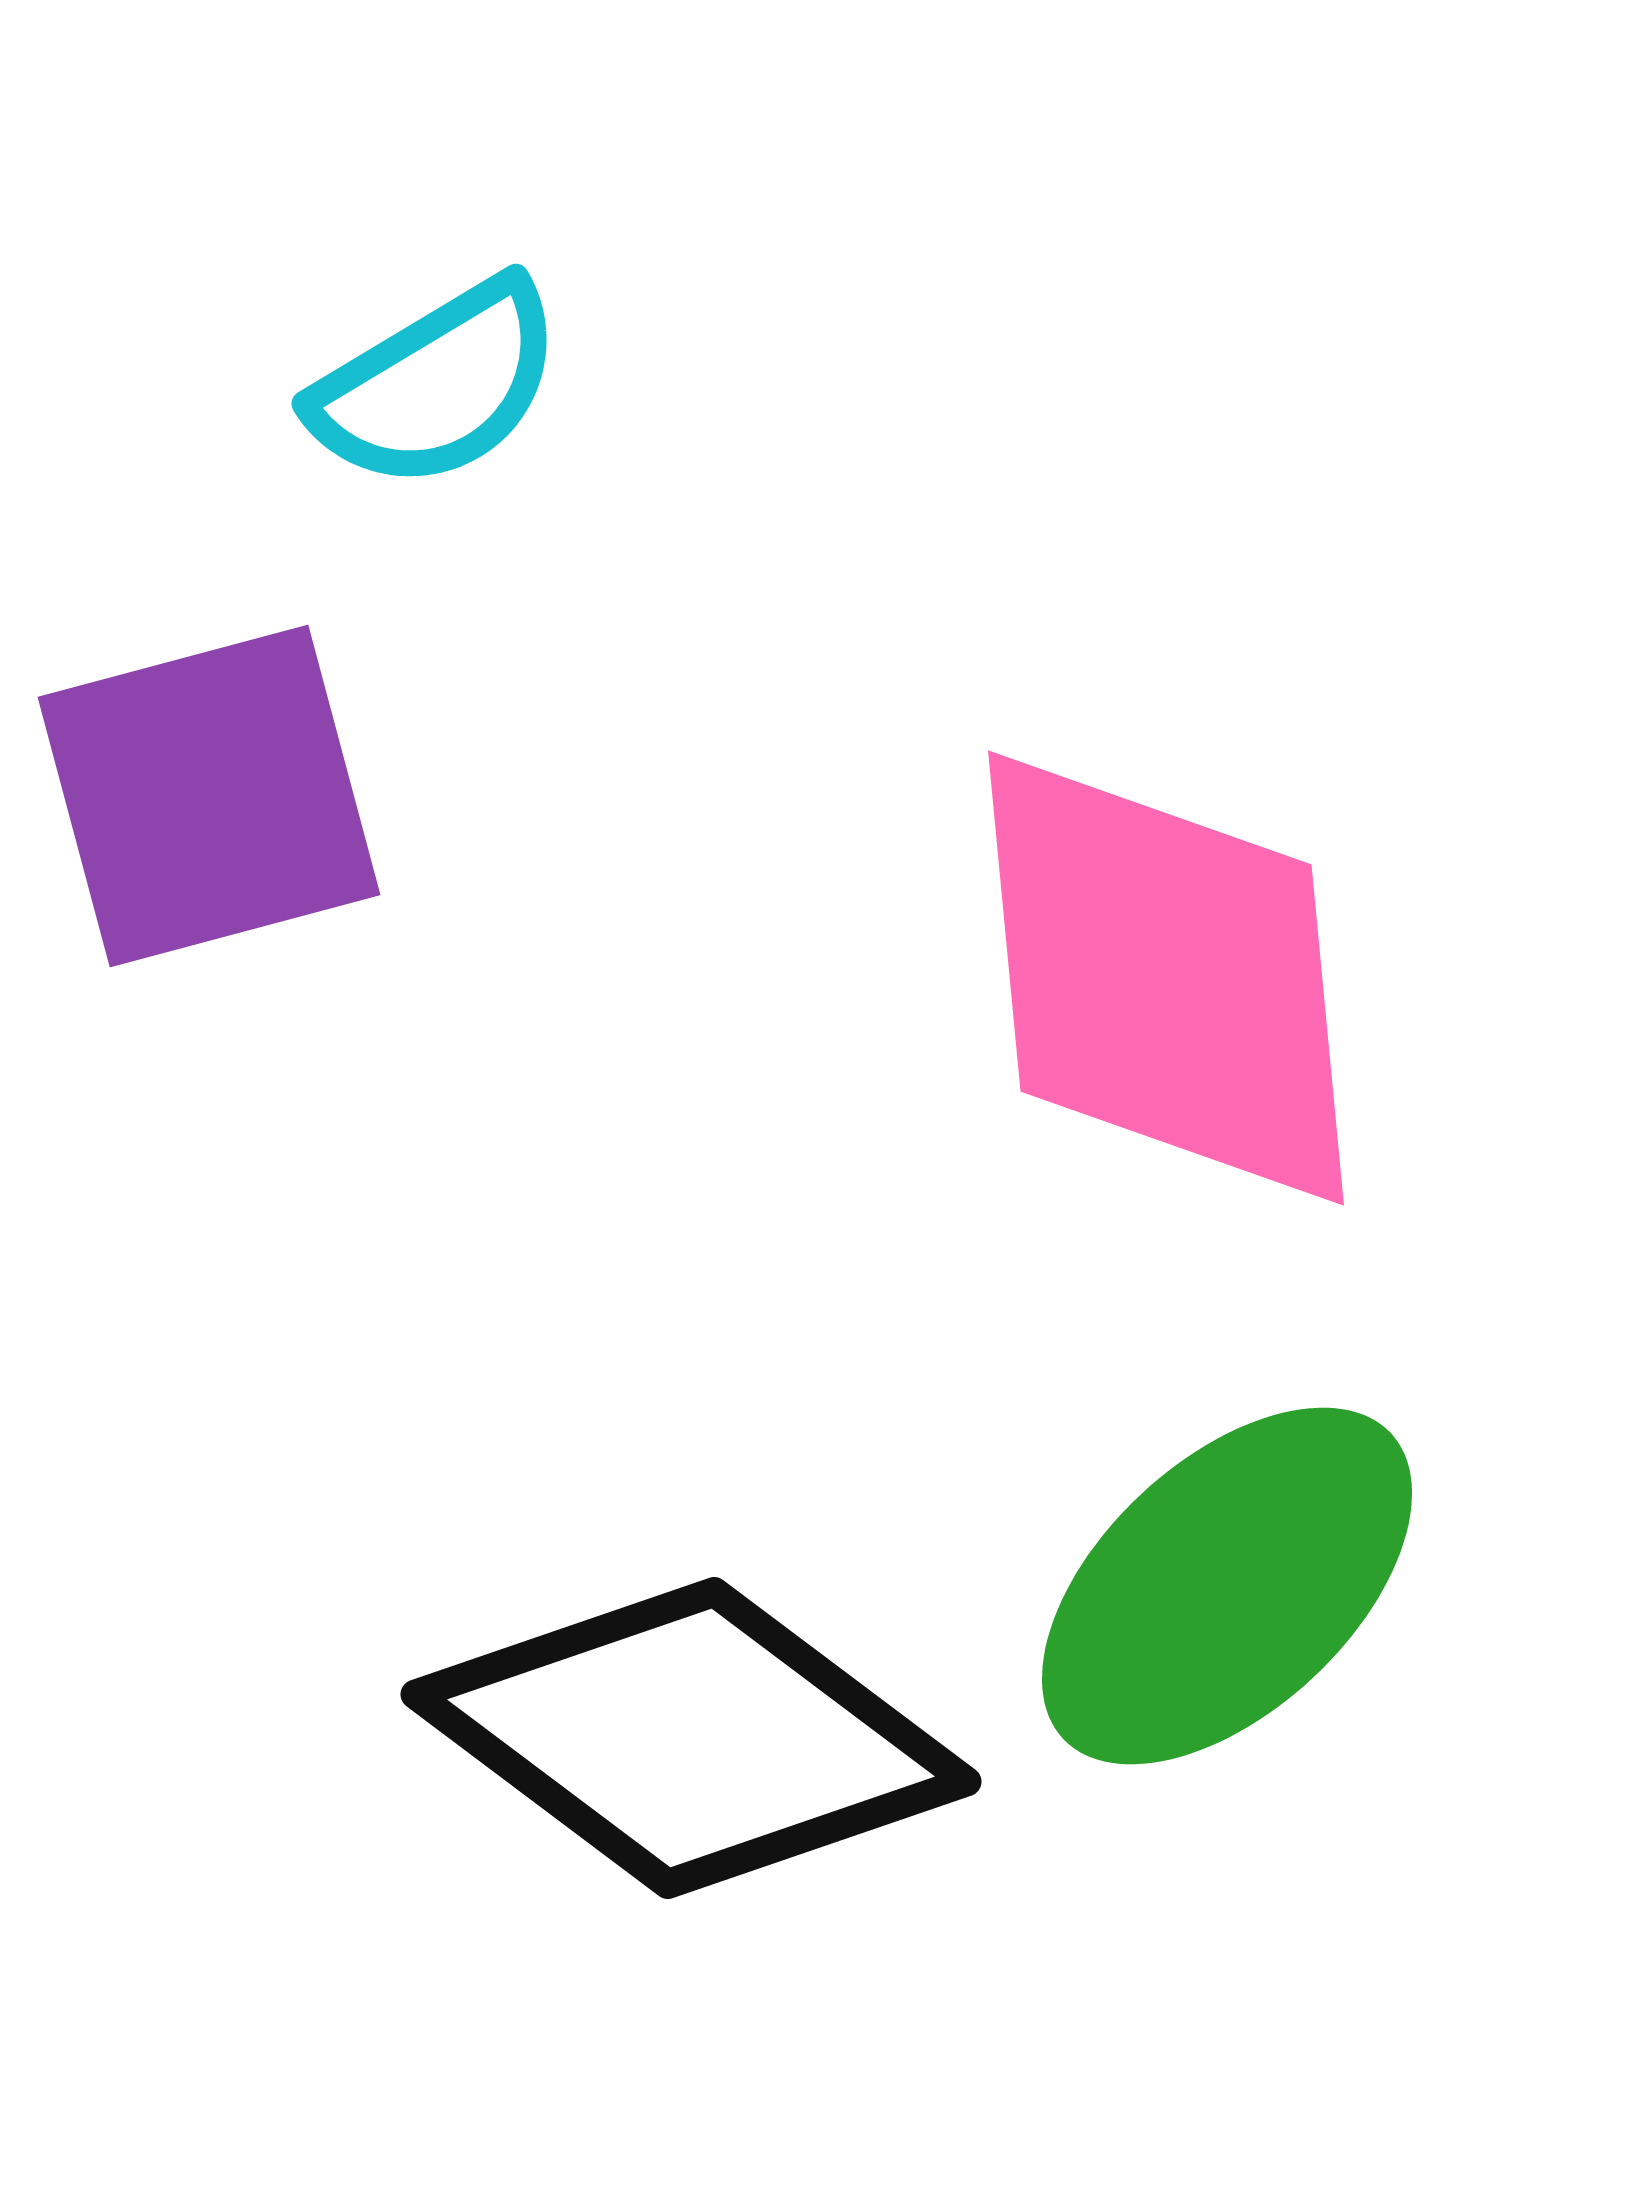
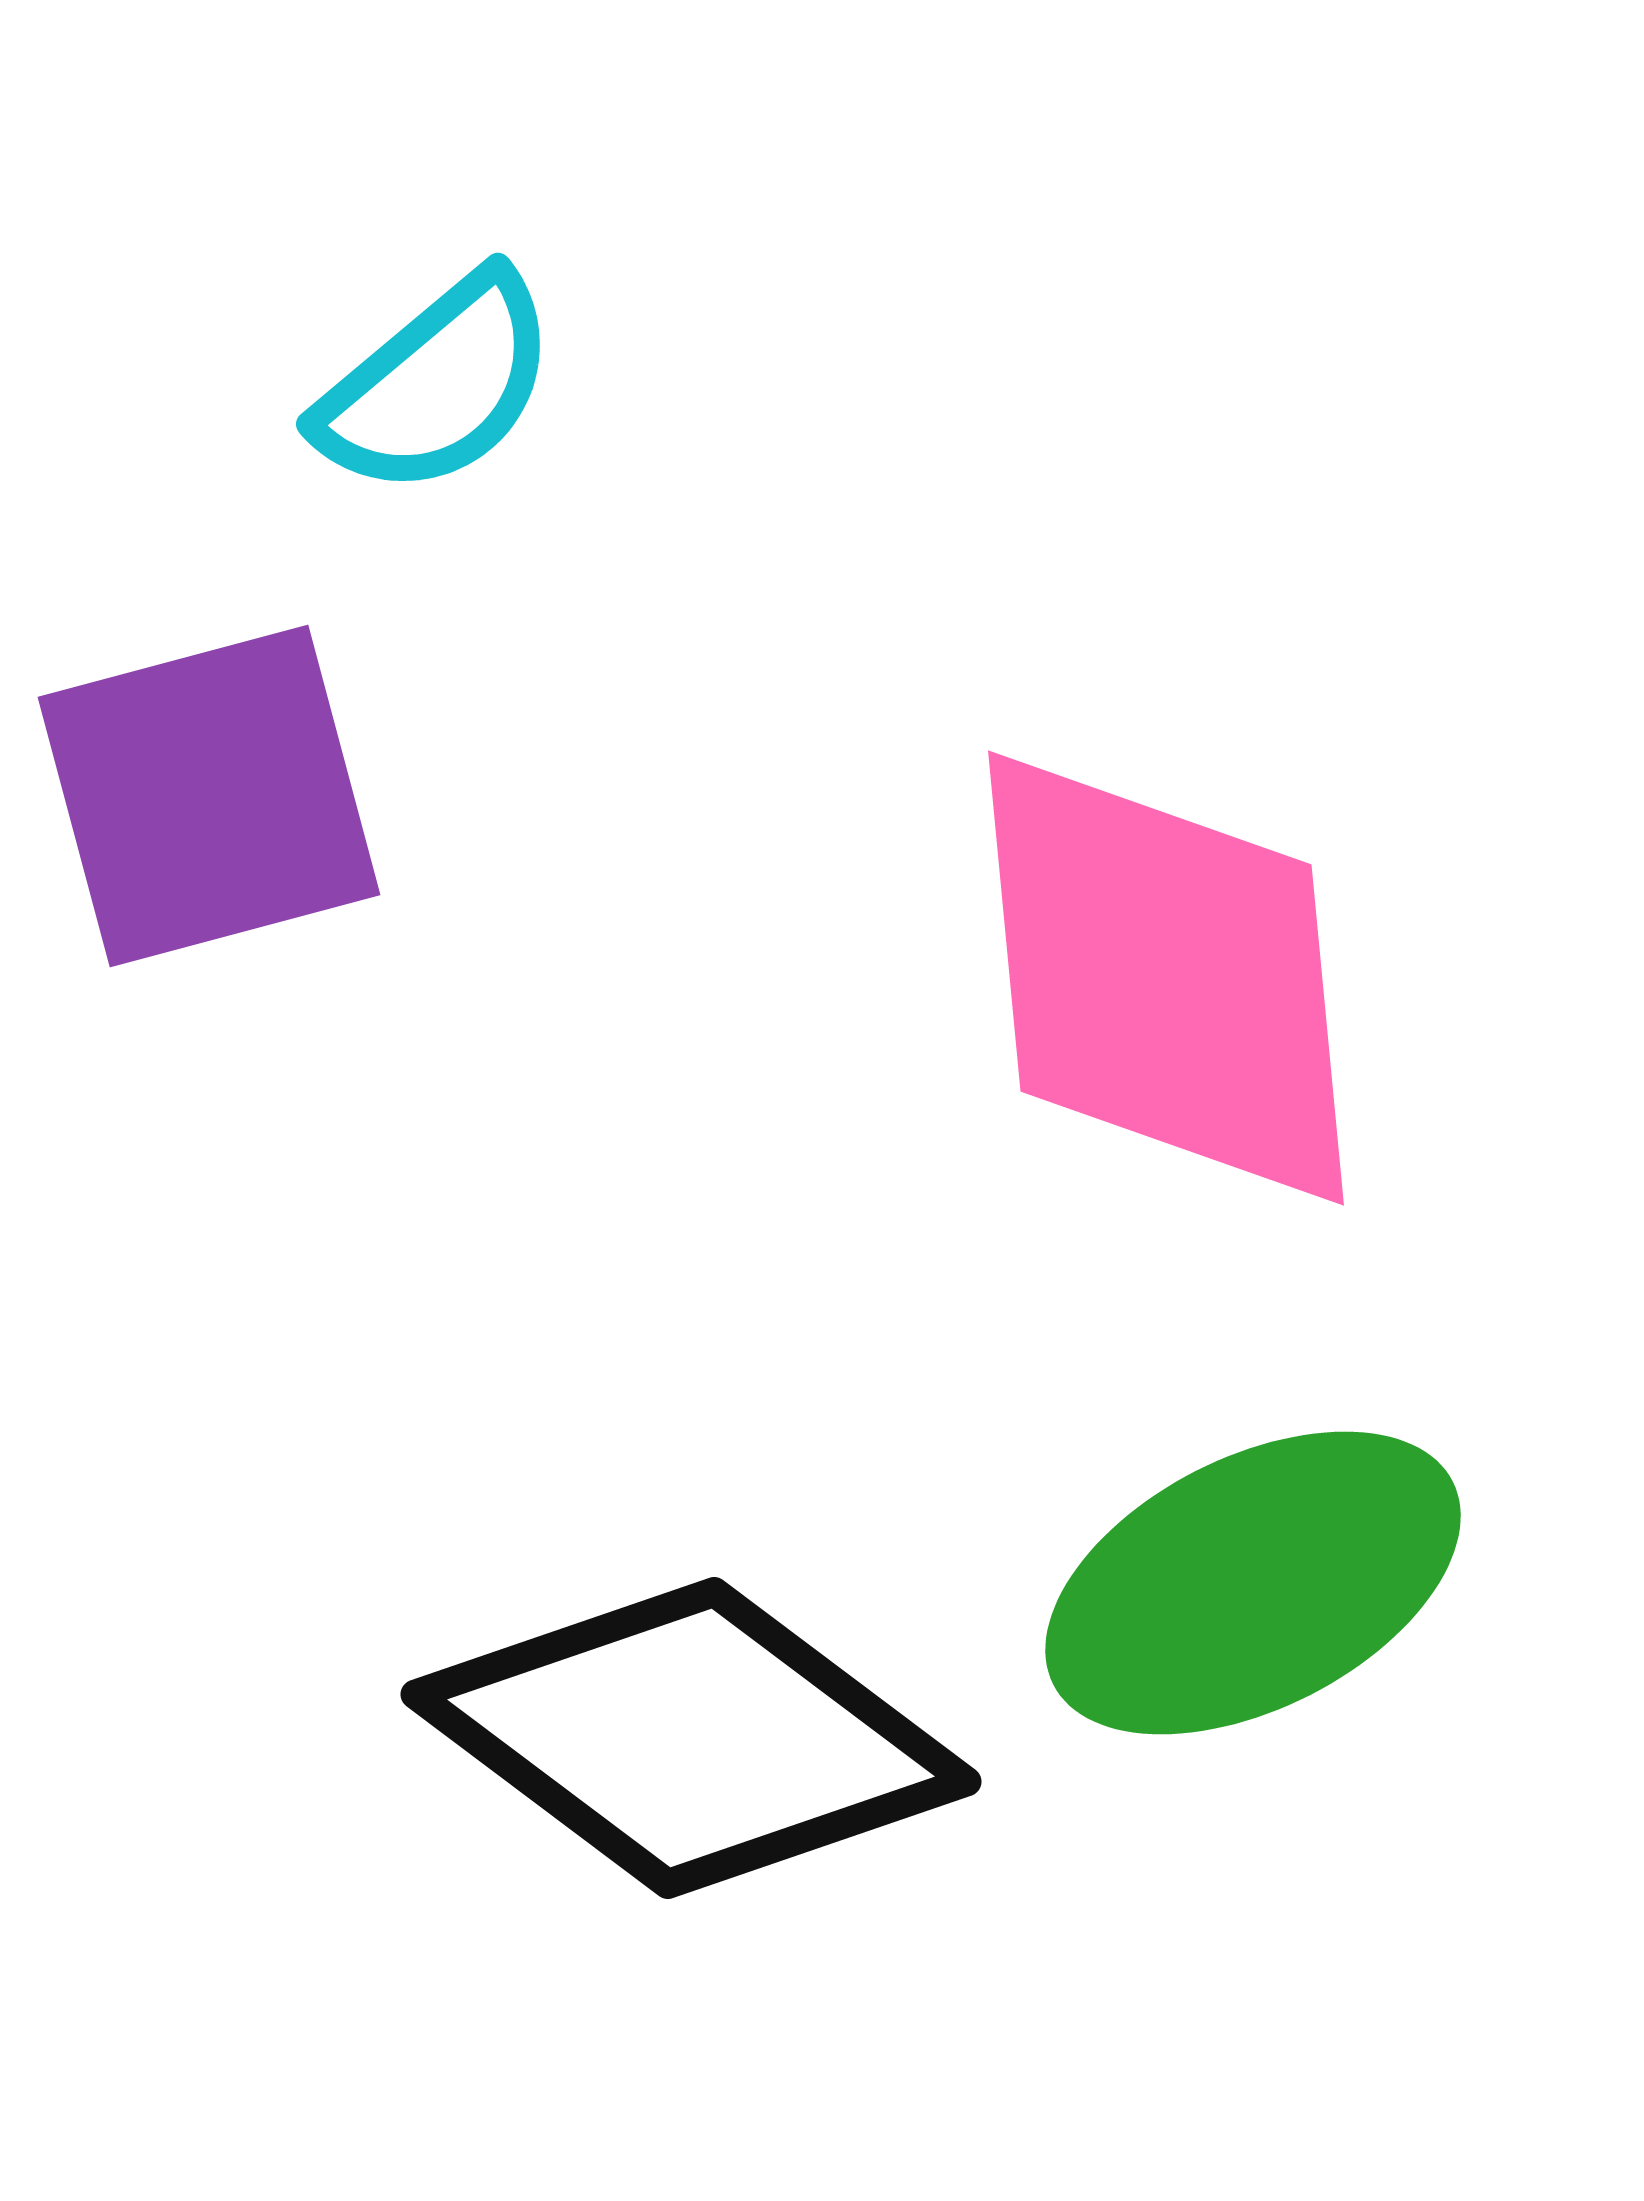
cyan semicircle: rotated 9 degrees counterclockwise
green ellipse: moved 26 px right, 3 px up; rotated 16 degrees clockwise
